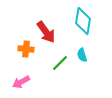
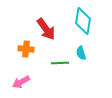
red arrow: moved 3 px up
cyan semicircle: moved 1 px left, 2 px up
green line: rotated 42 degrees clockwise
